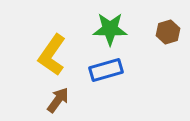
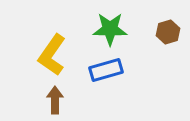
brown arrow: moved 3 px left; rotated 36 degrees counterclockwise
